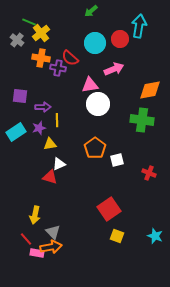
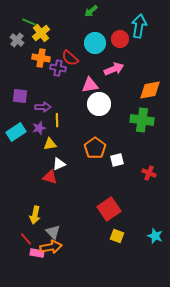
white circle: moved 1 px right
